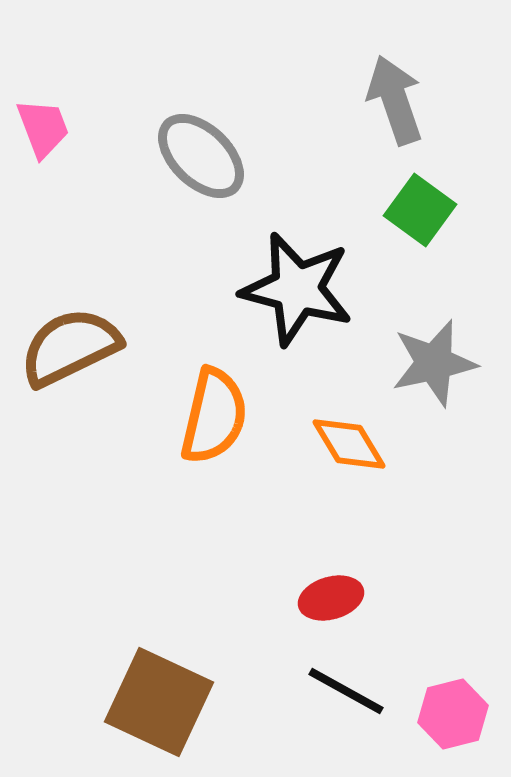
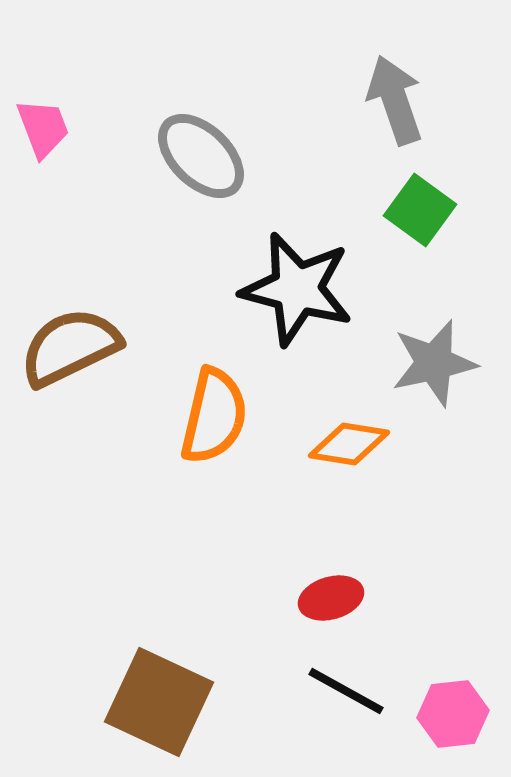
orange diamond: rotated 50 degrees counterclockwise
pink hexagon: rotated 8 degrees clockwise
